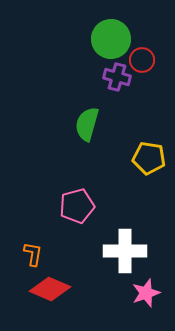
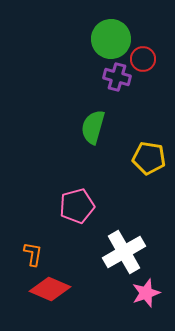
red circle: moved 1 px right, 1 px up
green semicircle: moved 6 px right, 3 px down
white cross: moved 1 px left, 1 px down; rotated 30 degrees counterclockwise
